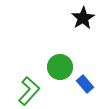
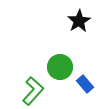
black star: moved 4 px left, 3 px down
green L-shape: moved 4 px right
